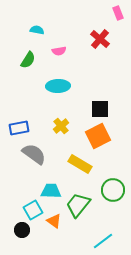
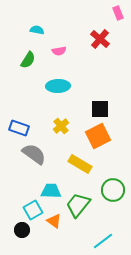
blue rectangle: rotated 30 degrees clockwise
